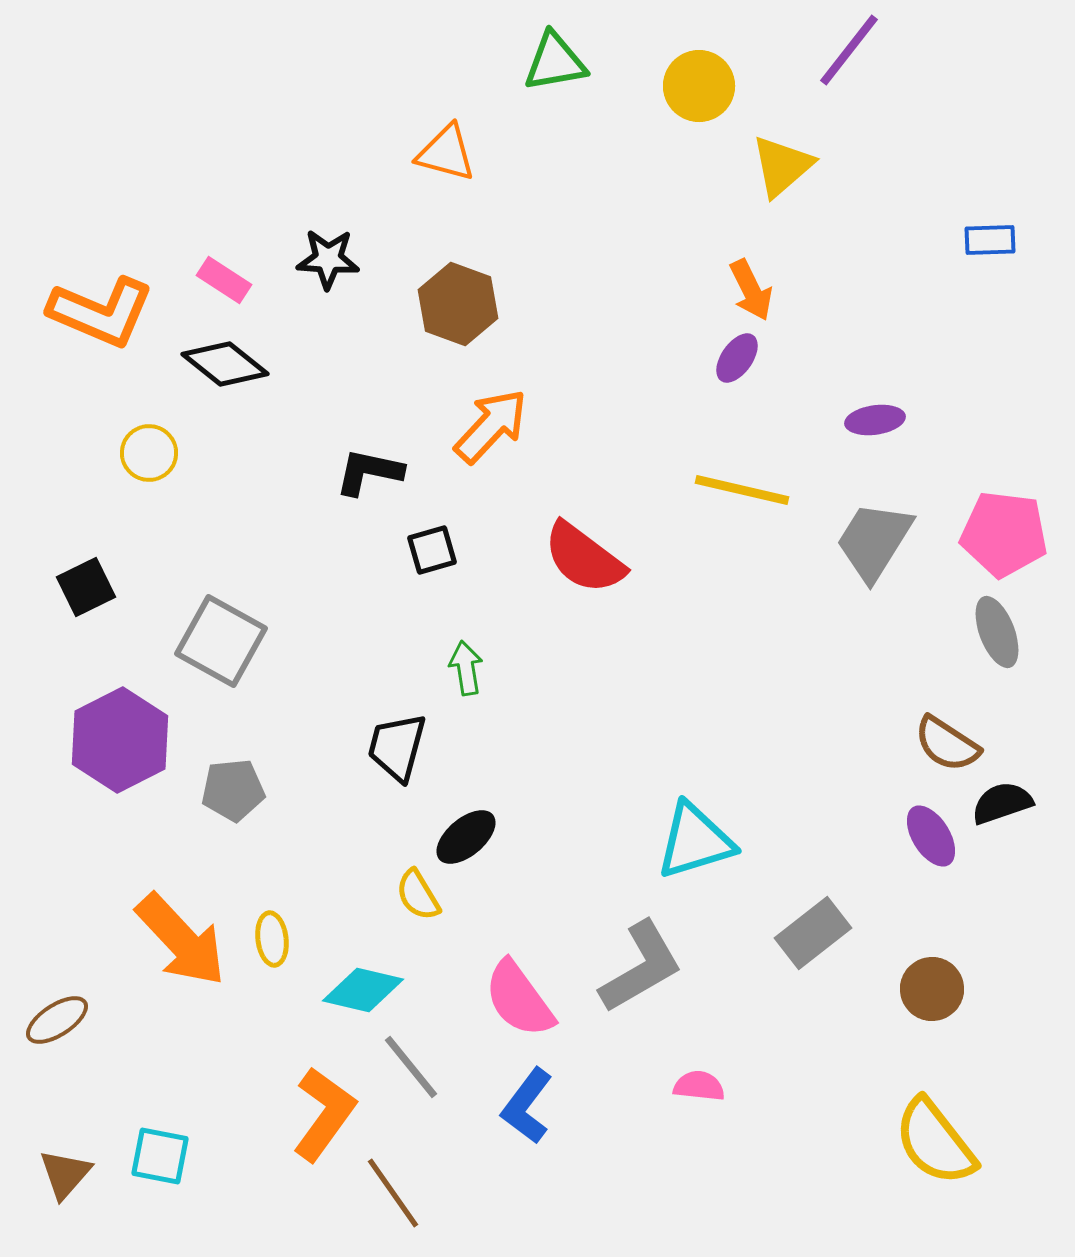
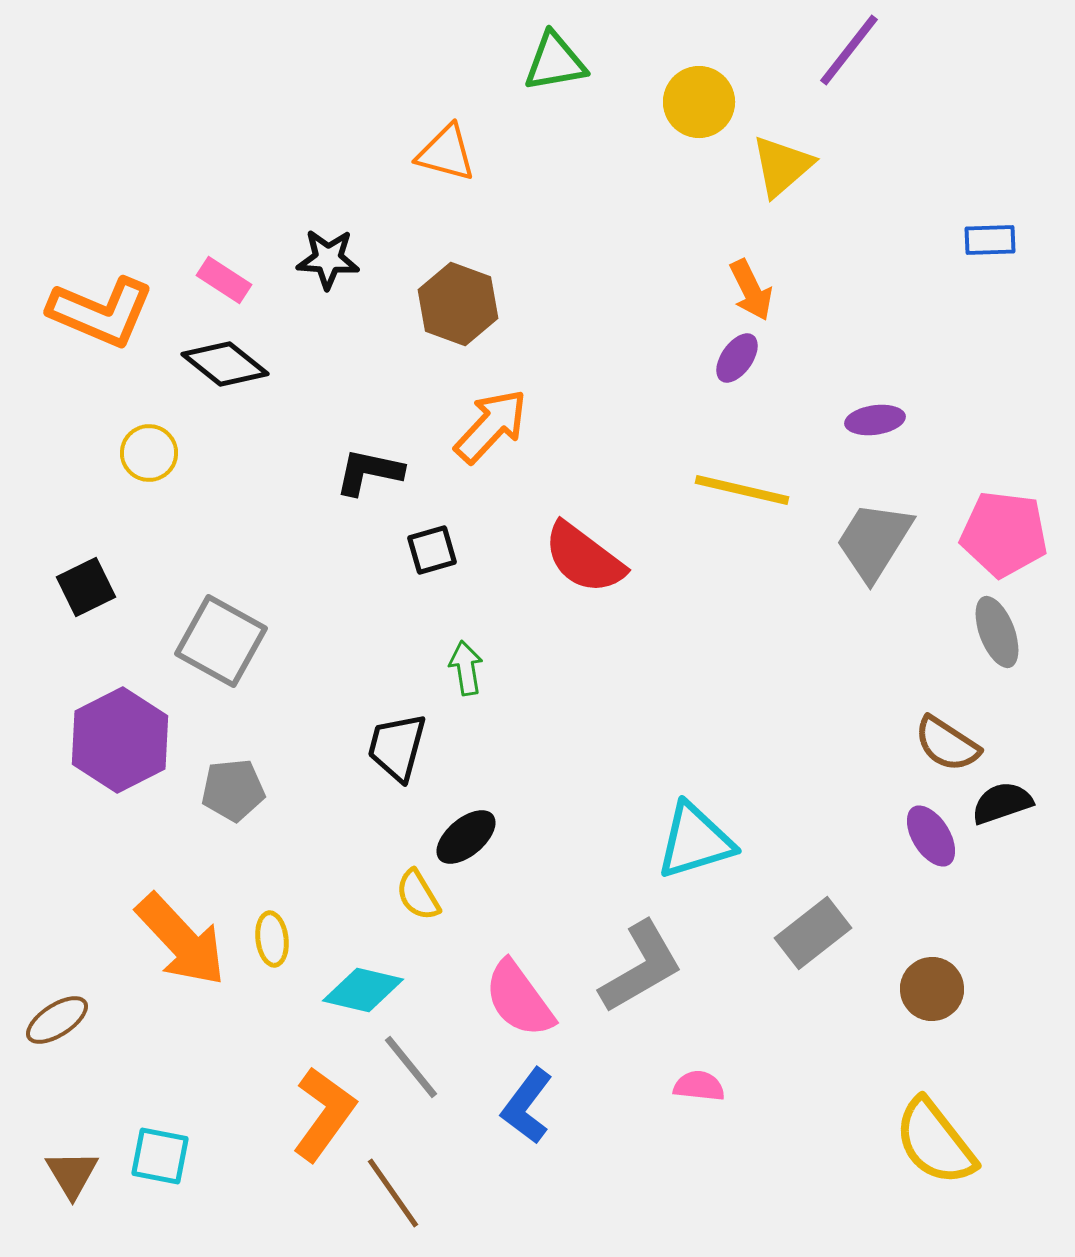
yellow circle at (699, 86): moved 16 px down
brown triangle at (65, 1174): moved 7 px right; rotated 12 degrees counterclockwise
